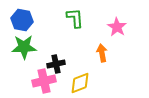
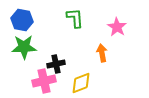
yellow diamond: moved 1 px right
